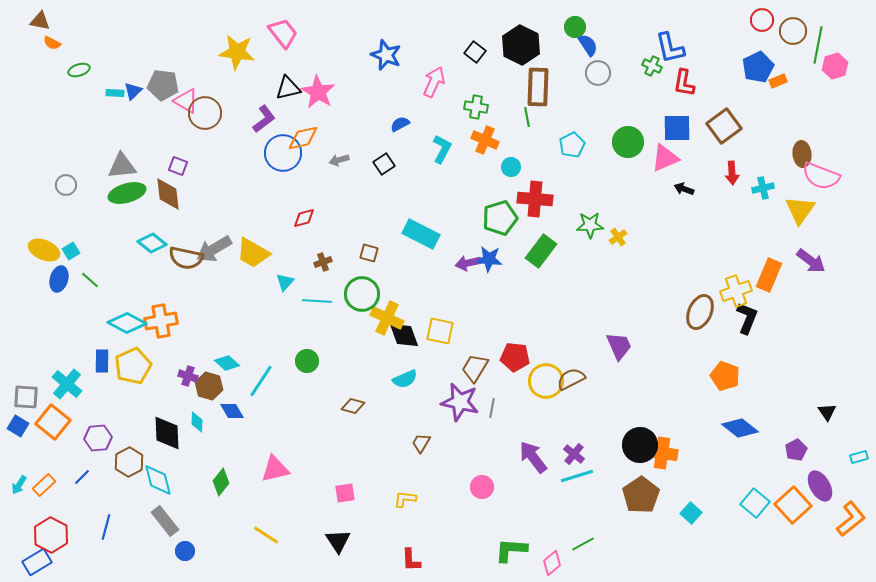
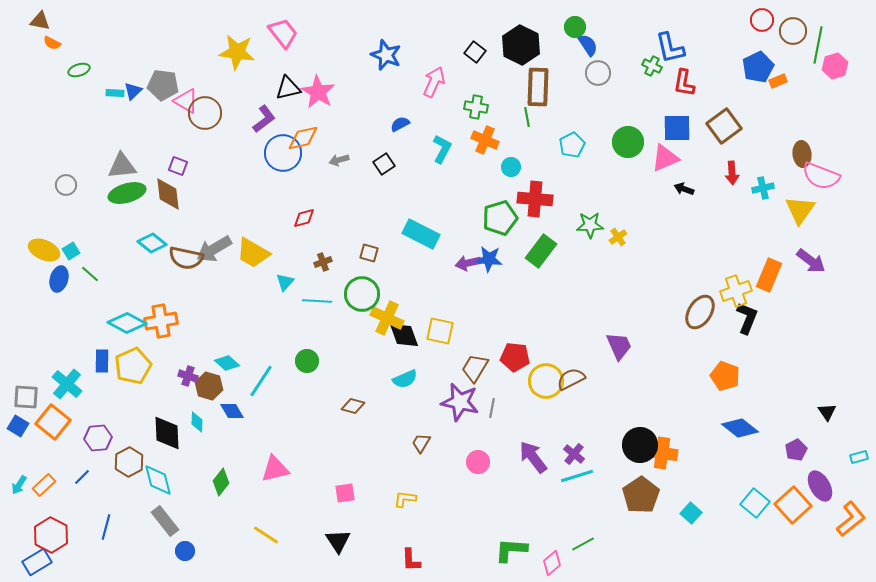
green line at (90, 280): moved 6 px up
brown ellipse at (700, 312): rotated 8 degrees clockwise
pink circle at (482, 487): moved 4 px left, 25 px up
